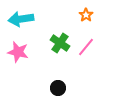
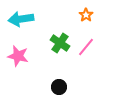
pink star: moved 4 px down
black circle: moved 1 px right, 1 px up
